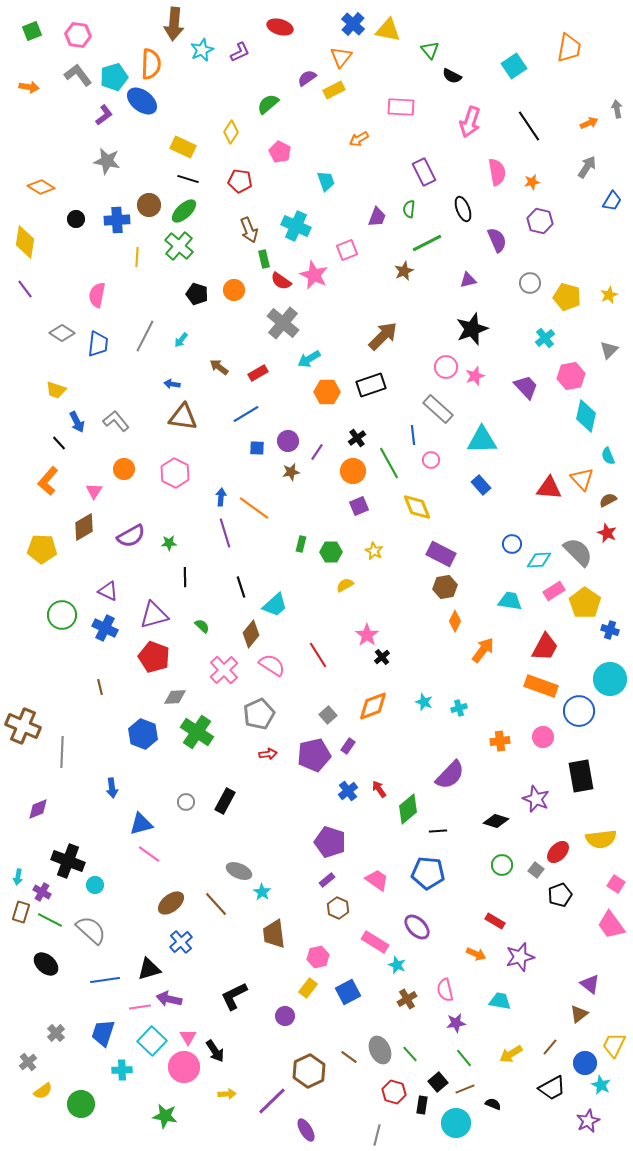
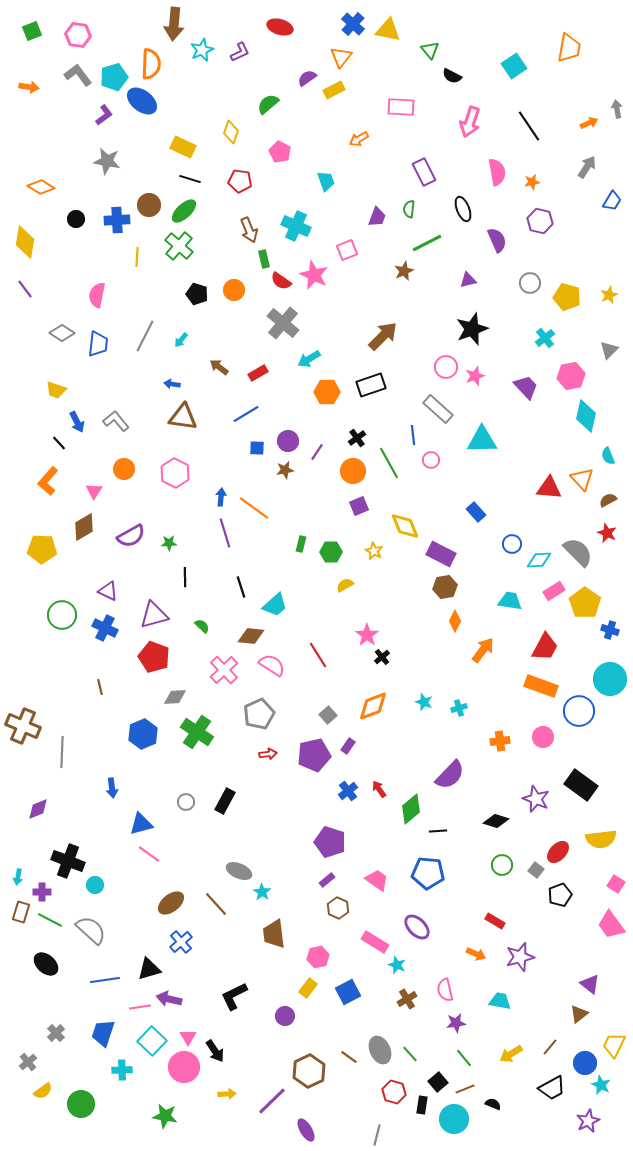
yellow diamond at (231, 132): rotated 15 degrees counterclockwise
black line at (188, 179): moved 2 px right
brown star at (291, 472): moved 6 px left, 2 px up
blue rectangle at (481, 485): moved 5 px left, 27 px down
yellow diamond at (417, 507): moved 12 px left, 19 px down
brown diamond at (251, 634): moved 2 px down; rotated 56 degrees clockwise
blue hexagon at (143, 734): rotated 16 degrees clockwise
black rectangle at (581, 776): moved 9 px down; rotated 44 degrees counterclockwise
green diamond at (408, 809): moved 3 px right
purple cross at (42, 892): rotated 30 degrees counterclockwise
cyan circle at (456, 1123): moved 2 px left, 4 px up
